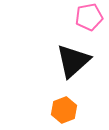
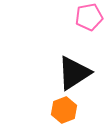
black triangle: moved 1 px right, 12 px down; rotated 9 degrees clockwise
